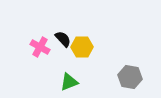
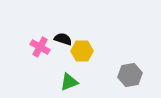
black semicircle: rotated 30 degrees counterclockwise
yellow hexagon: moved 4 px down
gray hexagon: moved 2 px up; rotated 20 degrees counterclockwise
